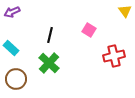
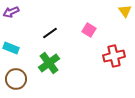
purple arrow: moved 1 px left
black line: moved 2 px up; rotated 42 degrees clockwise
cyan rectangle: rotated 21 degrees counterclockwise
green cross: rotated 10 degrees clockwise
